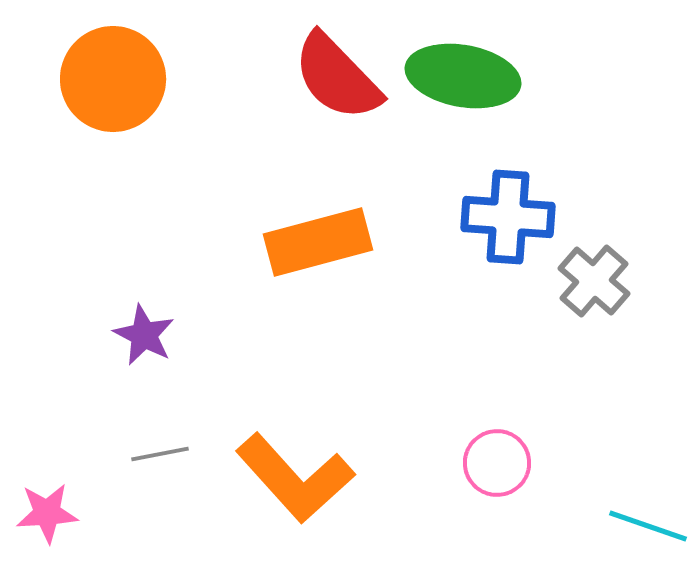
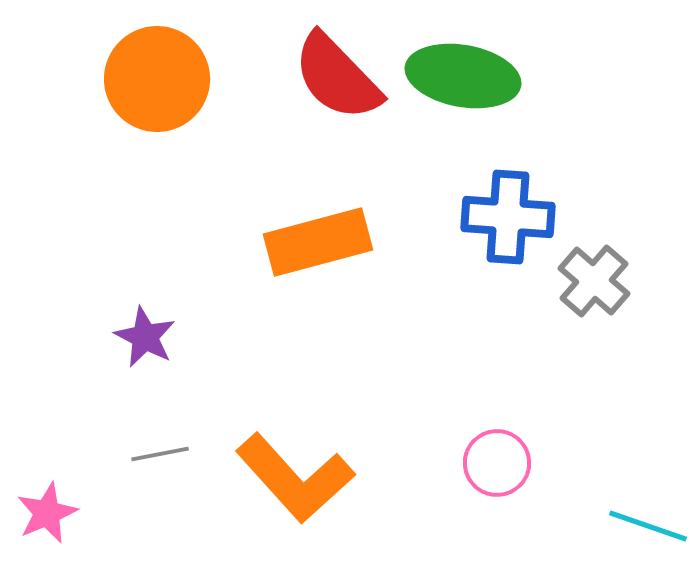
orange circle: moved 44 px right
purple star: moved 1 px right, 2 px down
pink star: rotated 20 degrees counterclockwise
